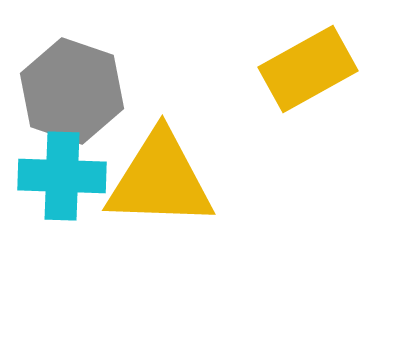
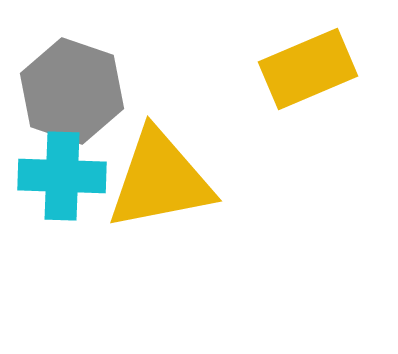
yellow rectangle: rotated 6 degrees clockwise
yellow triangle: rotated 13 degrees counterclockwise
